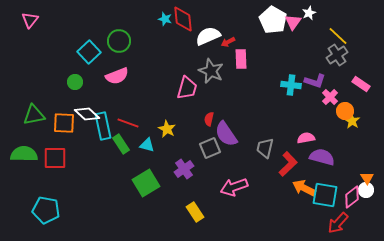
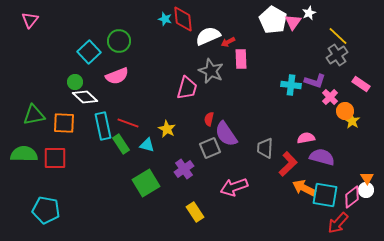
white diamond at (87, 114): moved 2 px left, 17 px up
gray trapezoid at (265, 148): rotated 10 degrees counterclockwise
